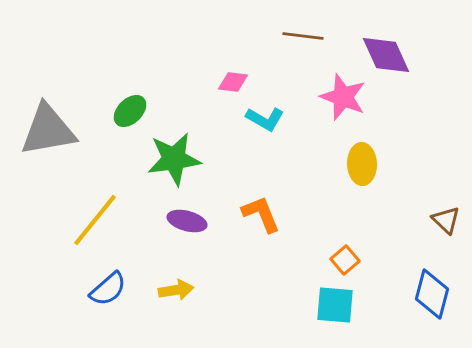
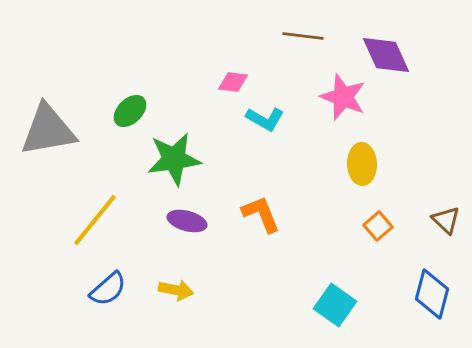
orange square: moved 33 px right, 34 px up
yellow arrow: rotated 20 degrees clockwise
cyan square: rotated 30 degrees clockwise
